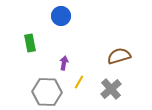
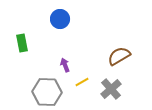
blue circle: moved 1 px left, 3 px down
green rectangle: moved 8 px left
brown semicircle: rotated 15 degrees counterclockwise
purple arrow: moved 1 px right, 2 px down; rotated 32 degrees counterclockwise
yellow line: moved 3 px right; rotated 32 degrees clockwise
